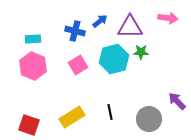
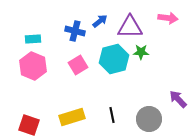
purple arrow: moved 1 px right, 2 px up
black line: moved 2 px right, 3 px down
yellow rectangle: rotated 15 degrees clockwise
